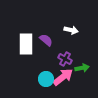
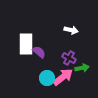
purple semicircle: moved 7 px left, 12 px down
purple cross: moved 4 px right, 1 px up
cyan circle: moved 1 px right, 1 px up
